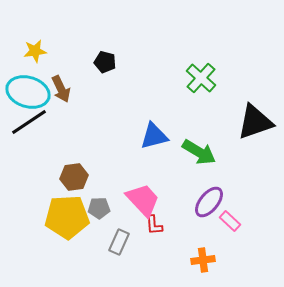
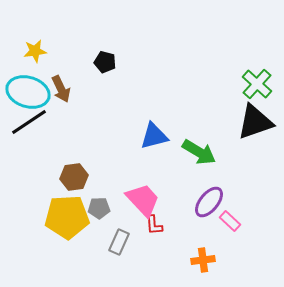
green cross: moved 56 px right, 6 px down
